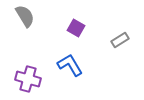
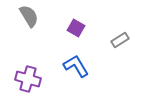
gray semicircle: moved 4 px right
blue L-shape: moved 6 px right, 1 px down
